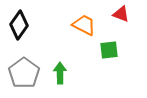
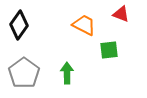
green arrow: moved 7 px right
